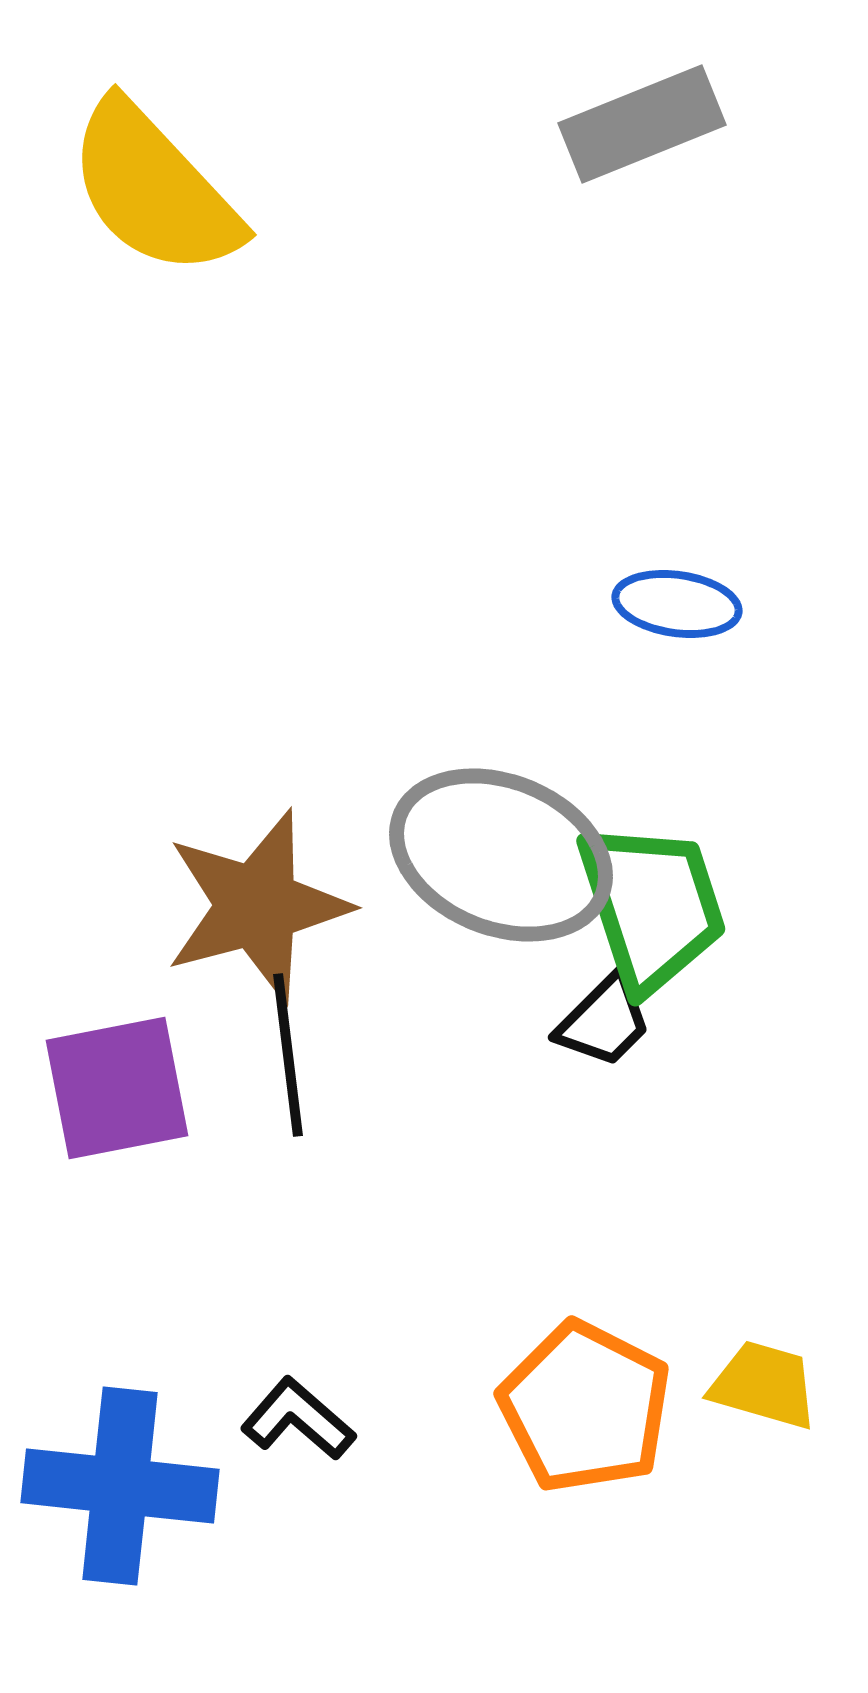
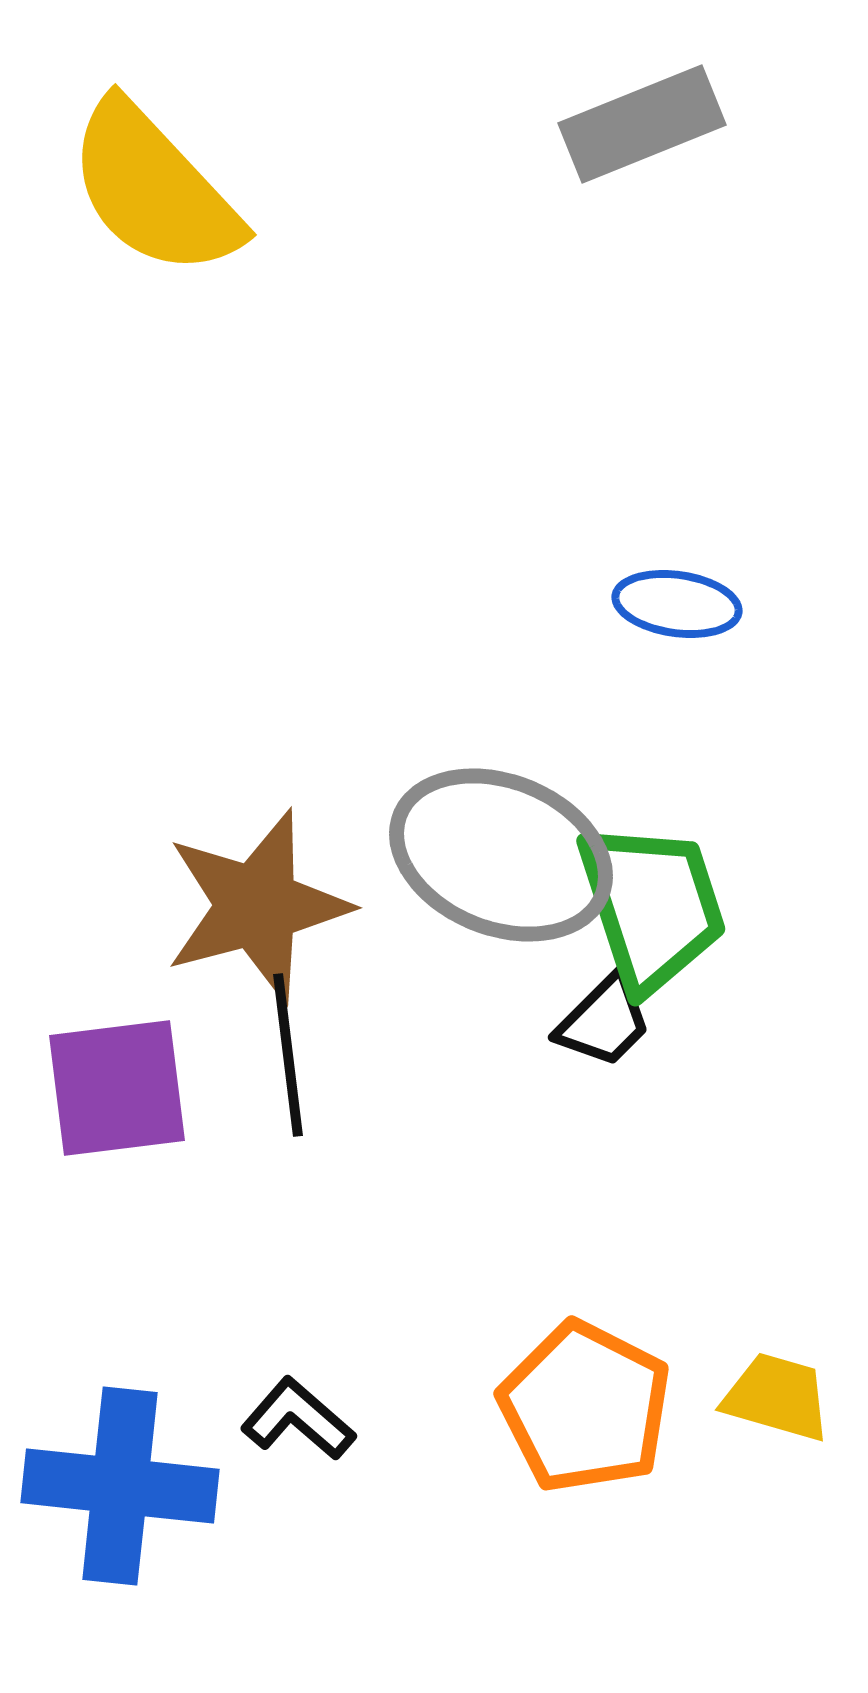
purple square: rotated 4 degrees clockwise
yellow trapezoid: moved 13 px right, 12 px down
